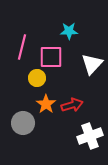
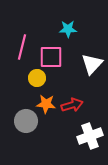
cyan star: moved 1 px left, 2 px up
orange star: rotated 30 degrees counterclockwise
gray circle: moved 3 px right, 2 px up
